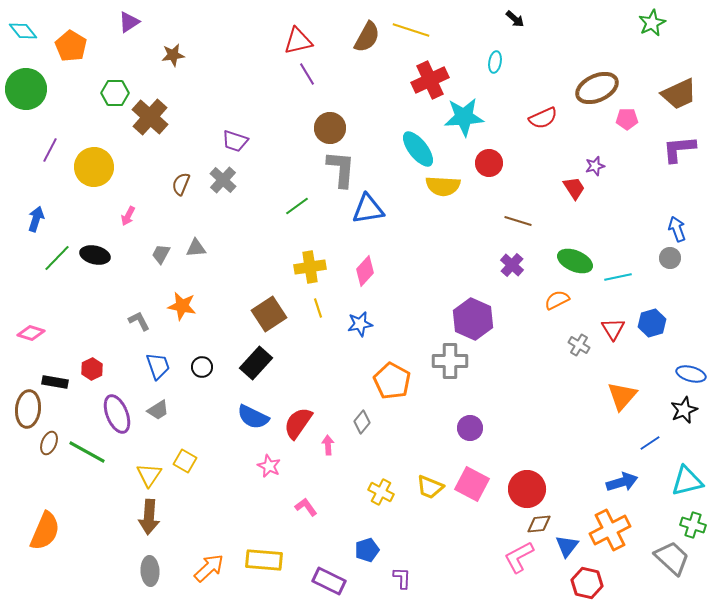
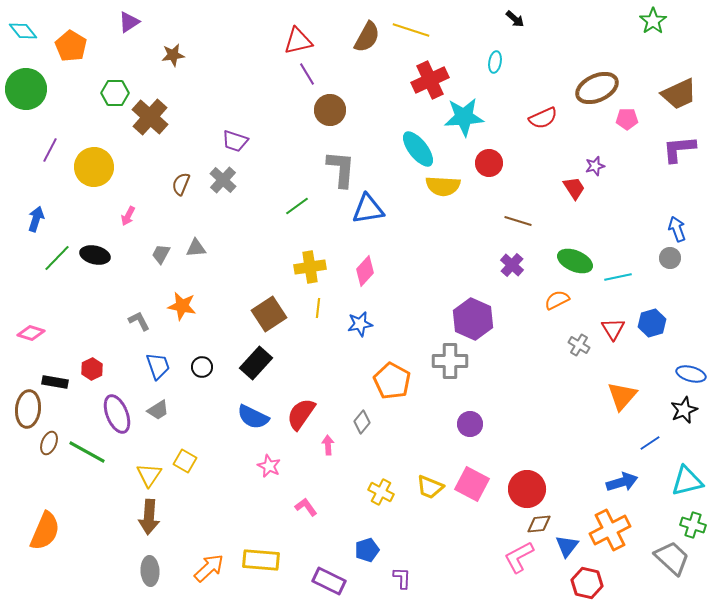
green star at (652, 23): moved 1 px right, 2 px up; rotated 8 degrees counterclockwise
brown circle at (330, 128): moved 18 px up
yellow line at (318, 308): rotated 24 degrees clockwise
red semicircle at (298, 423): moved 3 px right, 9 px up
purple circle at (470, 428): moved 4 px up
yellow rectangle at (264, 560): moved 3 px left
